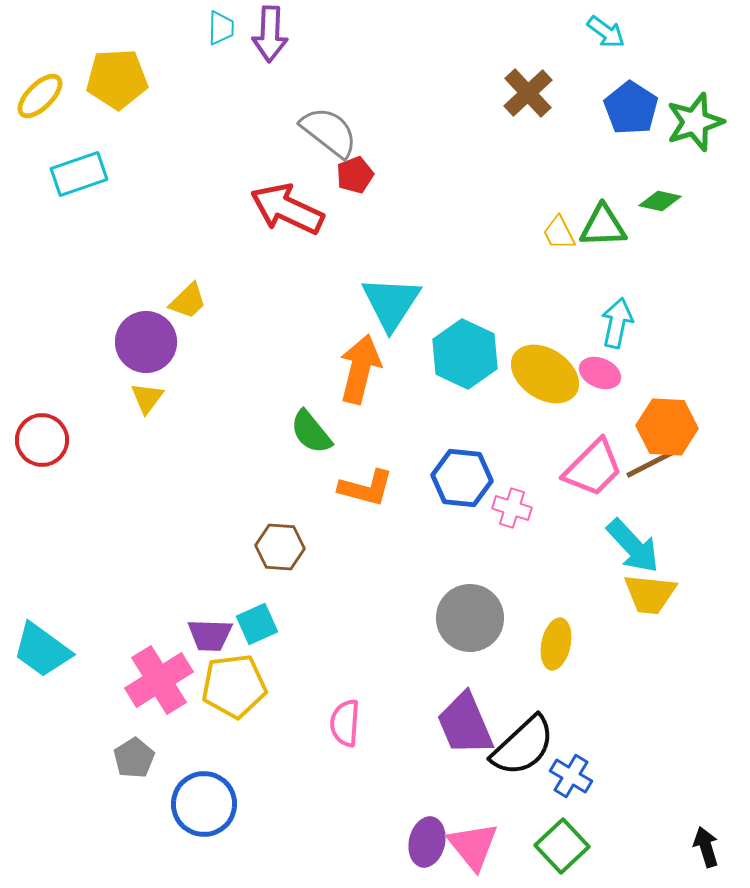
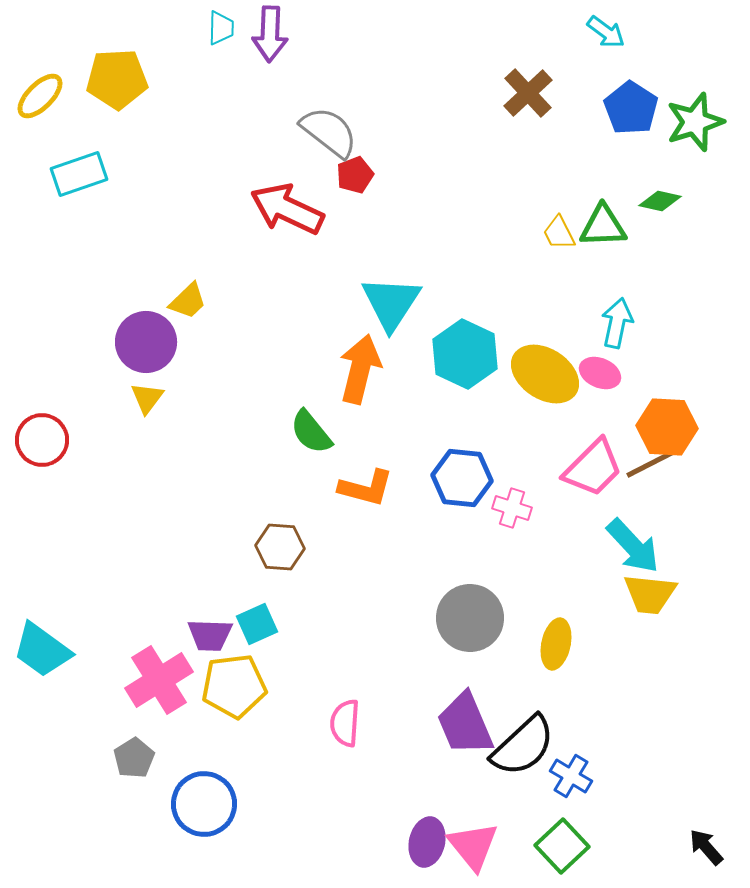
black arrow at (706, 847): rotated 24 degrees counterclockwise
